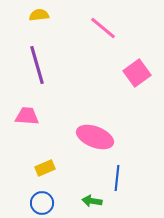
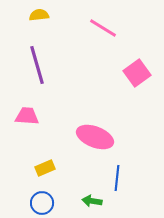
pink line: rotated 8 degrees counterclockwise
